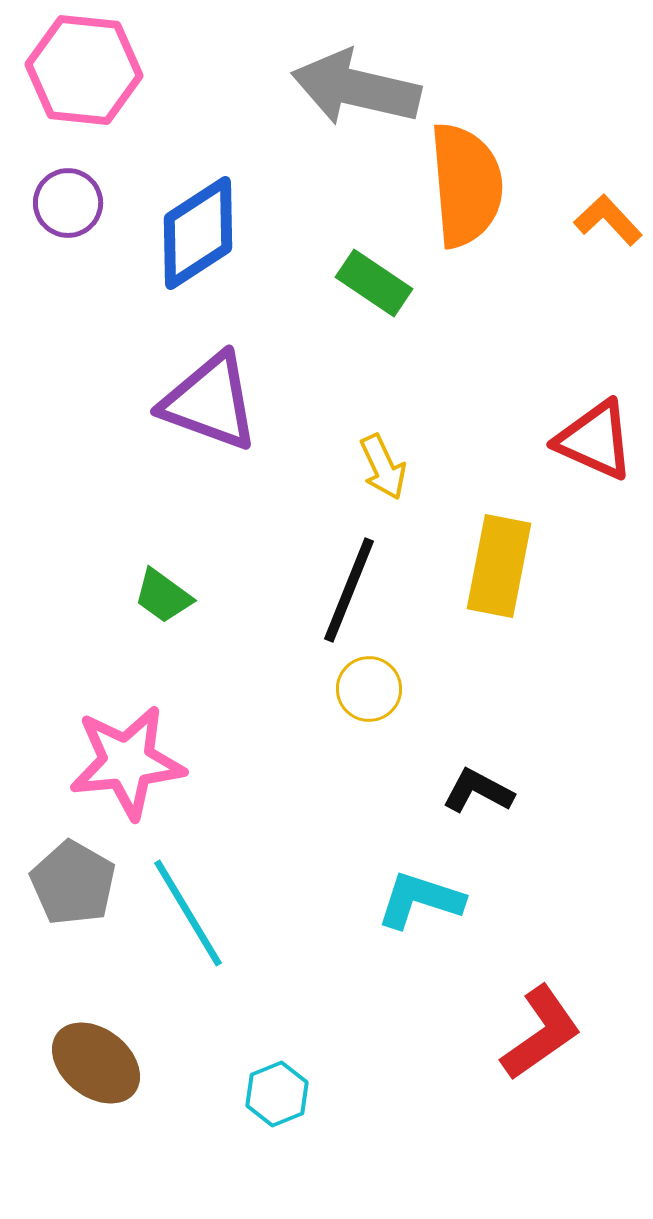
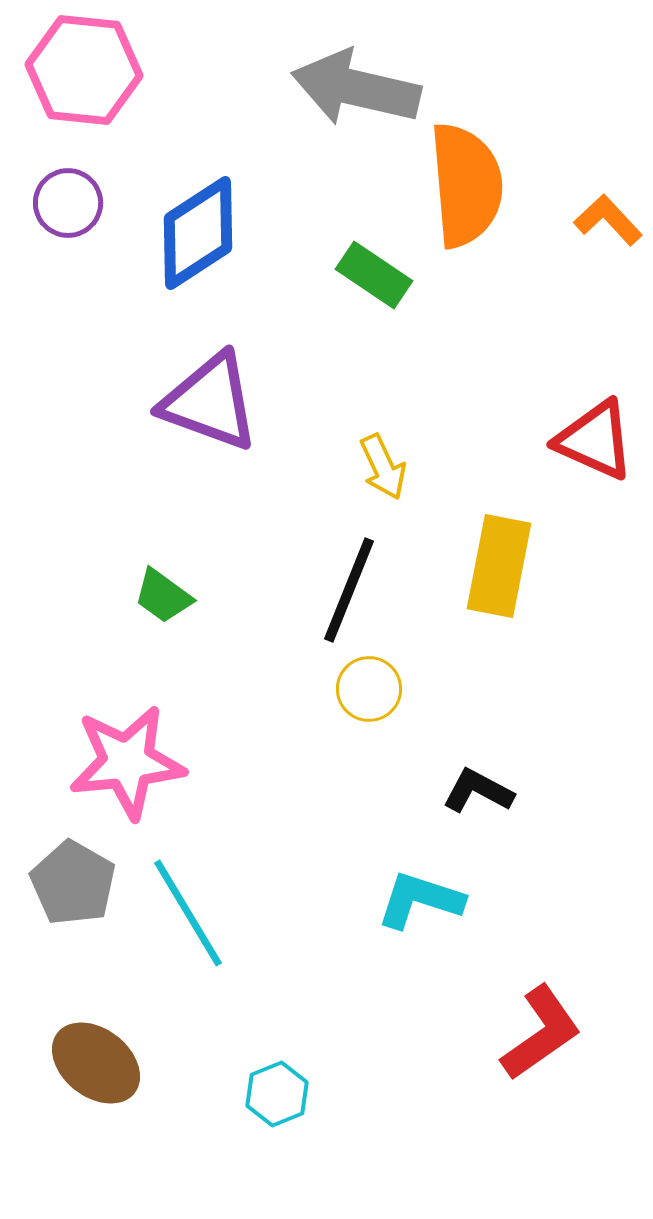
green rectangle: moved 8 px up
